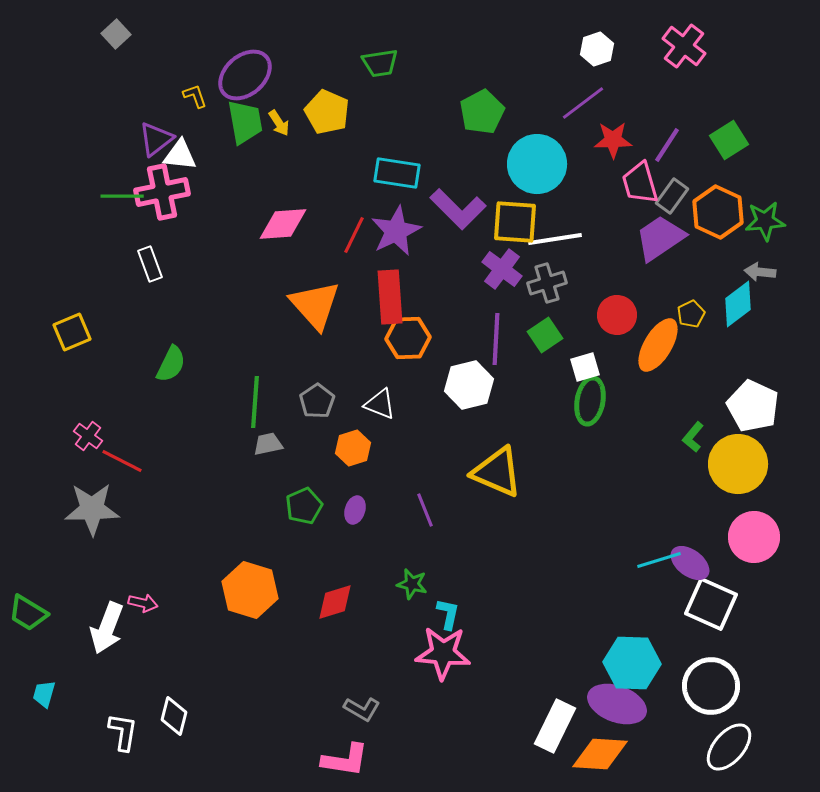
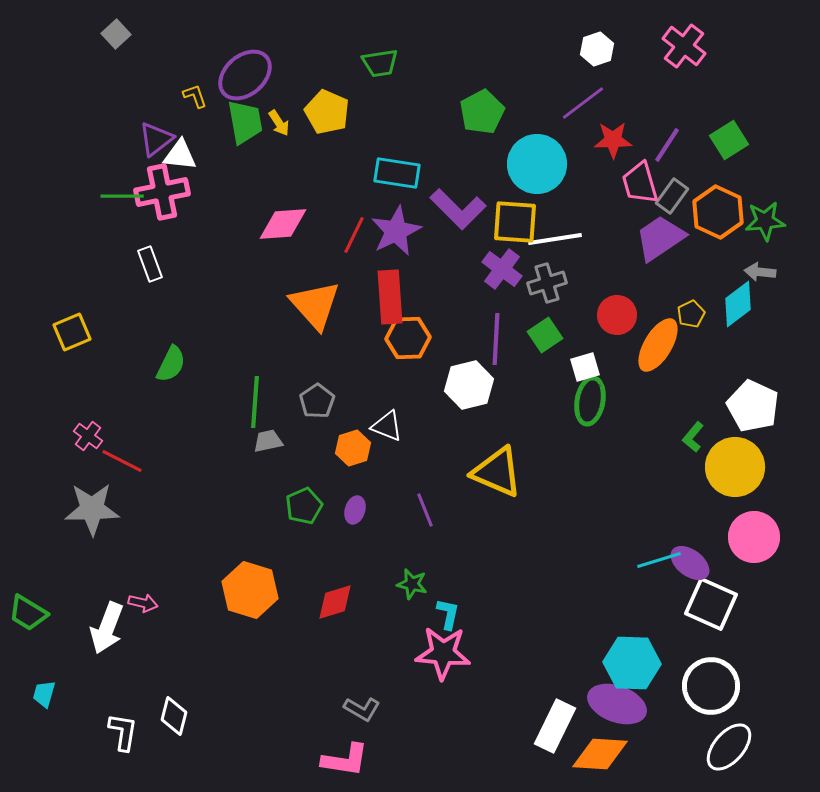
white triangle at (380, 404): moved 7 px right, 22 px down
gray trapezoid at (268, 444): moved 3 px up
yellow circle at (738, 464): moved 3 px left, 3 px down
